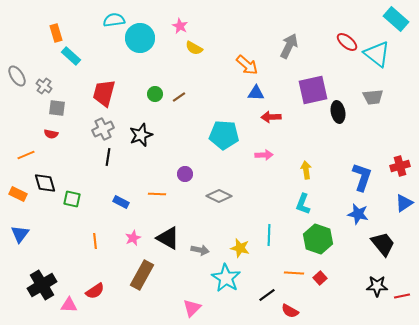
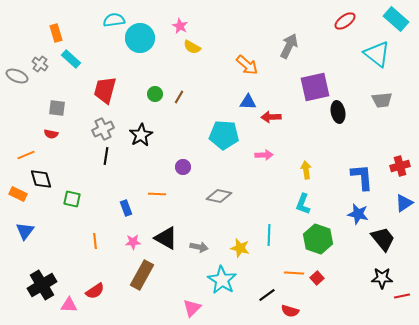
red ellipse at (347, 42): moved 2 px left, 21 px up; rotated 75 degrees counterclockwise
yellow semicircle at (194, 48): moved 2 px left, 1 px up
cyan rectangle at (71, 56): moved 3 px down
gray ellipse at (17, 76): rotated 35 degrees counterclockwise
gray cross at (44, 86): moved 4 px left, 22 px up
purple square at (313, 90): moved 2 px right, 3 px up
red trapezoid at (104, 93): moved 1 px right, 3 px up
blue triangle at (256, 93): moved 8 px left, 9 px down
brown line at (179, 97): rotated 24 degrees counterclockwise
gray trapezoid at (373, 97): moved 9 px right, 3 px down
black star at (141, 135): rotated 10 degrees counterclockwise
black line at (108, 157): moved 2 px left, 1 px up
purple circle at (185, 174): moved 2 px left, 7 px up
blue L-shape at (362, 177): rotated 24 degrees counterclockwise
black diamond at (45, 183): moved 4 px left, 4 px up
gray diamond at (219, 196): rotated 15 degrees counterclockwise
blue rectangle at (121, 202): moved 5 px right, 6 px down; rotated 42 degrees clockwise
blue triangle at (20, 234): moved 5 px right, 3 px up
pink star at (133, 238): moved 4 px down; rotated 21 degrees clockwise
black triangle at (168, 238): moved 2 px left
black trapezoid at (383, 244): moved 5 px up
gray arrow at (200, 250): moved 1 px left, 3 px up
cyan star at (226, 278): moved 4 px left, 2 px down
red square at (320, 278): moved 3 px left
black star at (377, 286): moved 5 px right, 8 px up
red semicircle at (290, 311): rotated 12 degrees counterclockwise
